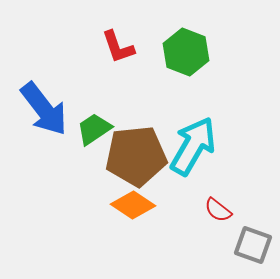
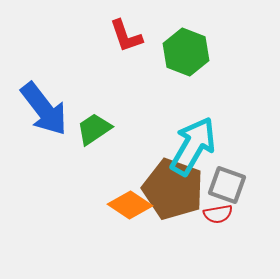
red L-shape: moved 8 px right, 11 px up
brown pentagon: moved 37 px right, 33 px down; rotated 26 degrees clockwise
orange diamond: moved 3 px left
red semicircle: moved 4 px down; rotated 48 degrees counterclockwise
gray square: moved 26 px left, 60 px up
